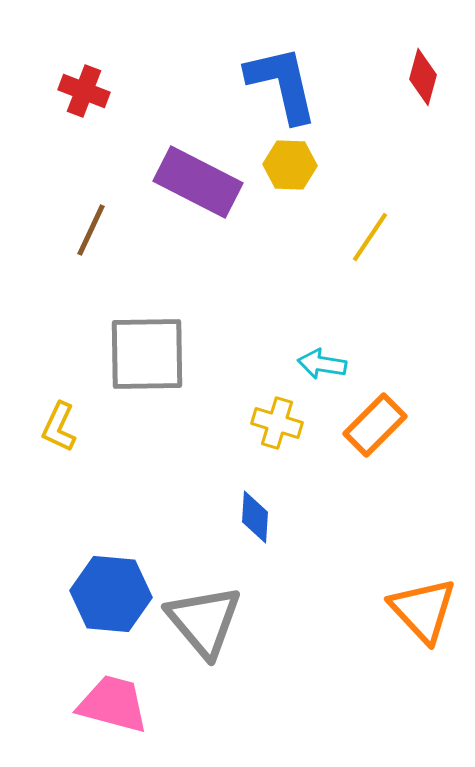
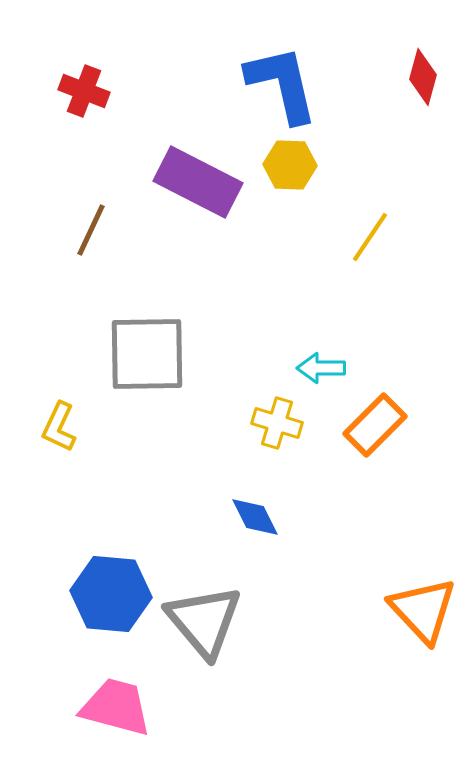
cyan arrow: moved 1 px left, 4 px down; rotated 9 degrees counterclockwise
blue diamond: rotated 30 degrees counterclockwise
pink trapezoid: moved 3 px right, 3 px down
